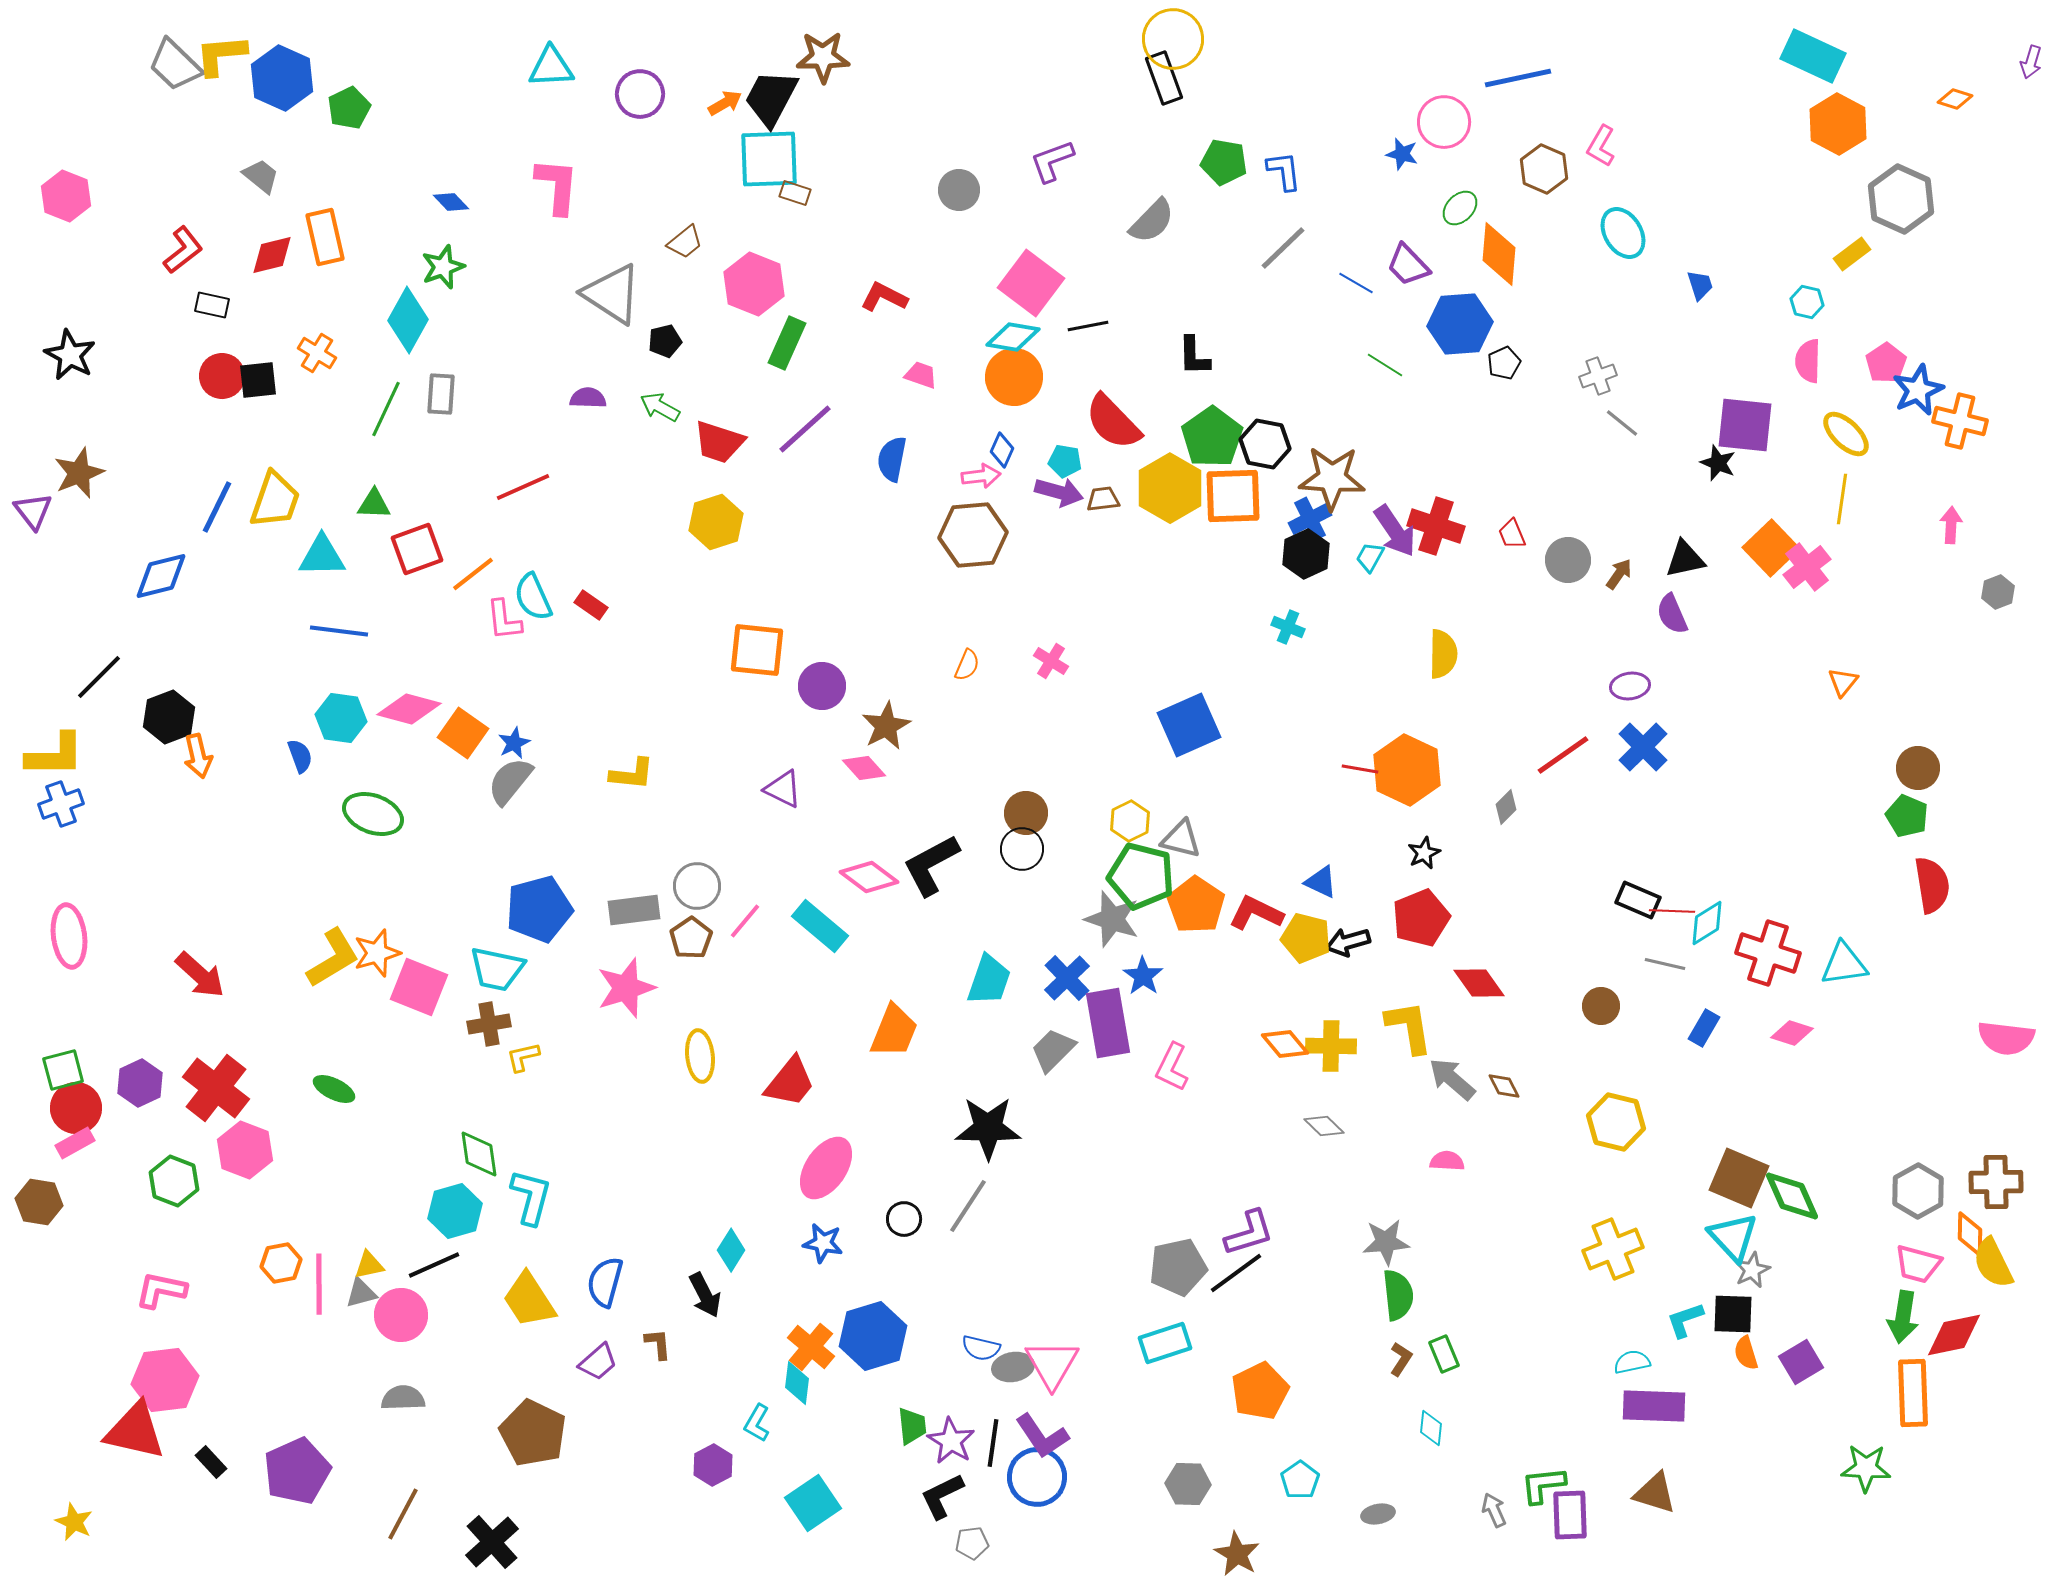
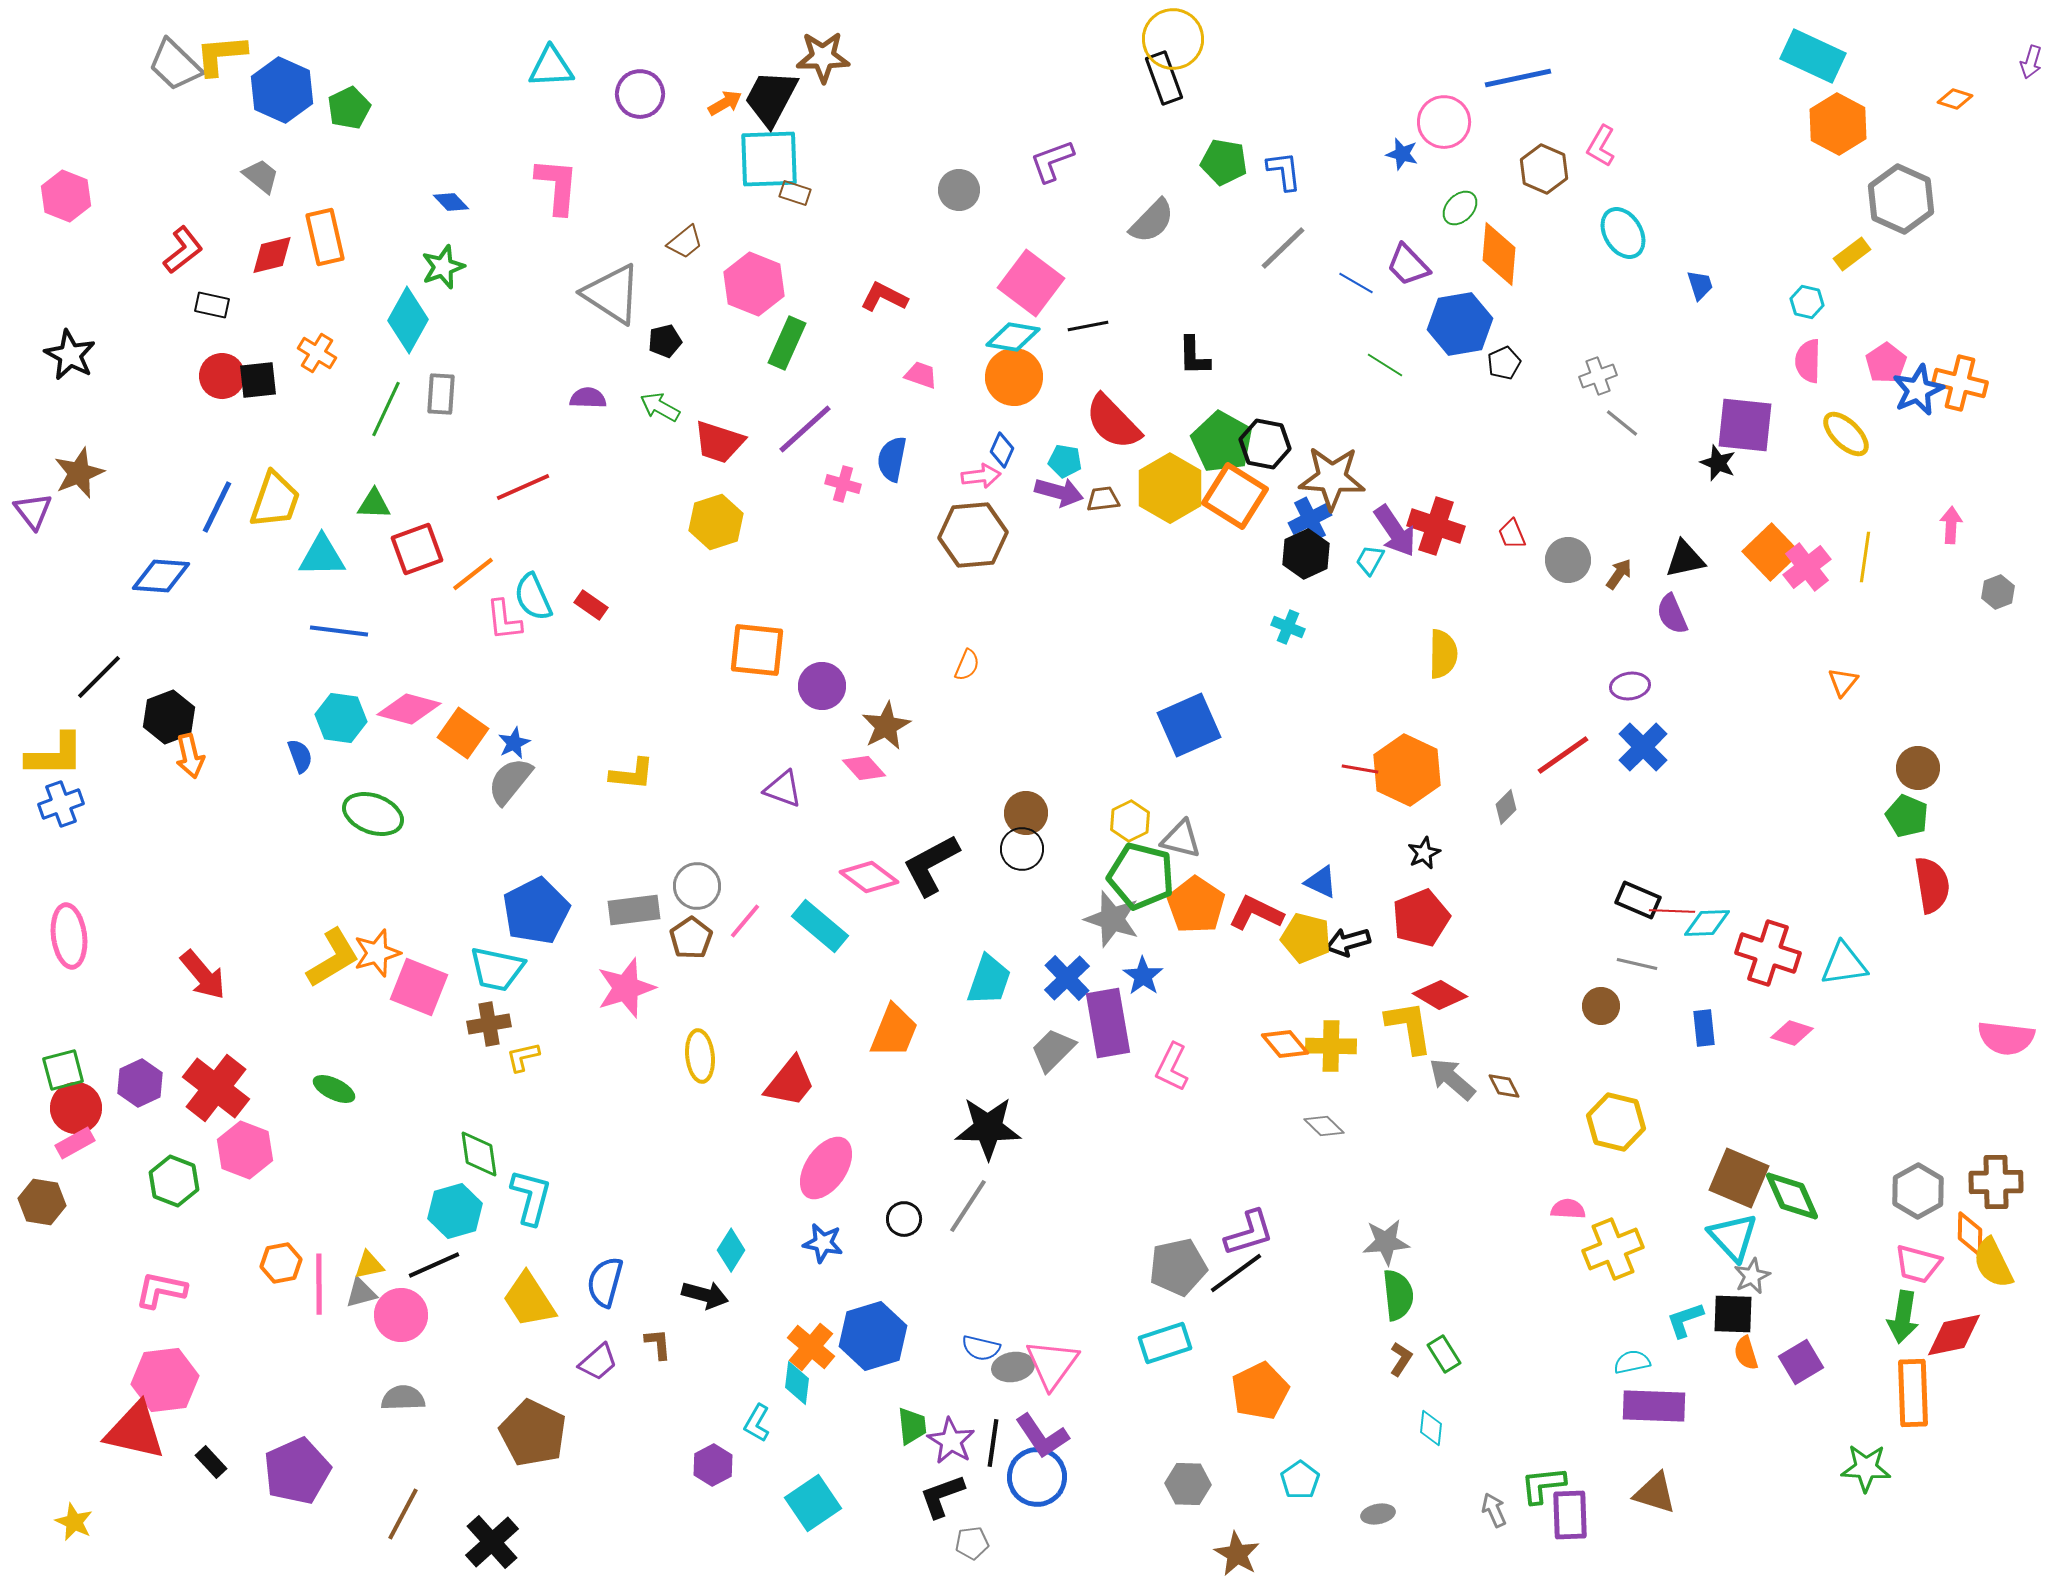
blue hexagon at (282, 78): moved 12 px down
blue hexagon at (1460, 324): rotated 6 degrees counterclockwise
orange cross at (1960, 421): moved 38 px up
green pentagon at (1212, 437): moved 10 px right, 5 px down; rotated 8 degrees counterclockwise
orange square at (1233, 496): moved 2 px right; rotated 34 degrees clockwise
yellow line at (1842, 499): moved 23 px right, 58 px down
orange square at (1771, 548): moved 4 px down
cyan trapezoid at (1370, 557): moved 3 px down
blue diamond at (161, 576): rotated 18 degrees clockwise
pink cross at (1051, 661): moved 208 px left, 177 px up; rotated 16 degrees counterclockwise
orange arrow at (198, 756): moved 8 px left
purple triangle at (783, 789): rotated 6 degrees counterclockwise
blue pentagon at (539, 909): moved 3 px left, 2 px down; rotated 12 degrees counterclockwise
cyan diamond at (1707, 923): rotated 30 degrees clockwise
gray line at (1665, 964): moved 28 px left
red arrow at (200, 975): moved 3 px right; rotated 8 degrees clockwise
red diamond at (1479, 983): moved 39 px left, 12 px down; rotated 24 degrees counterclockwise
blue rectangle at (1704, 1028): rotated 36 degrees counterclockwise
pink semicircle at (1447, 1161): moved 121 px right, 48 px down
brown hexagon at (39, 1202): moved 3 px right
gray star at (1752, 1270): moved 6 px down
black arrow at (705, 1295): rotated 48 degrees counterclockwise
green rectangle at (1444, 1354): rotated 9 degrees counterclockwise
pink triangle at (1052, 1364): rotated 6 degrees clockwise
black L-shape at (942, 1496): rotated 6 degrees clockwise
